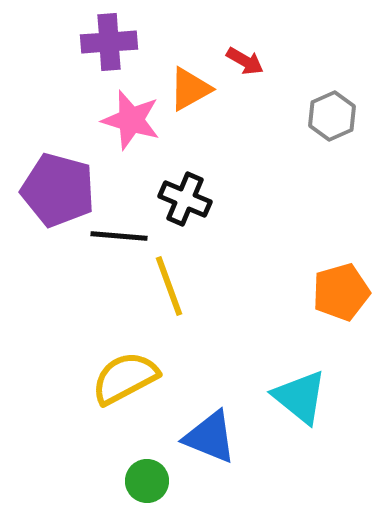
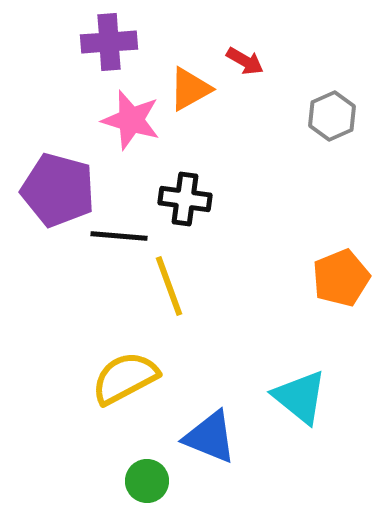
black cross: rotated 15 degrees counterclockwise
orange pentagon: moved 14 px up; rotated 6 degrees counterclockwise
